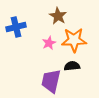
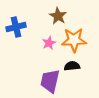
purple trapezoid: moved 1 px left
